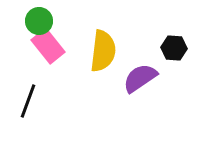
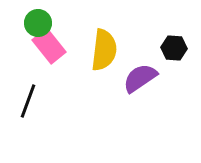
green circle: moved 1 px left, 2 px down
pink rectangle: moved 1 px right
yellow semicircle: moved 1 px right, 1 px up
